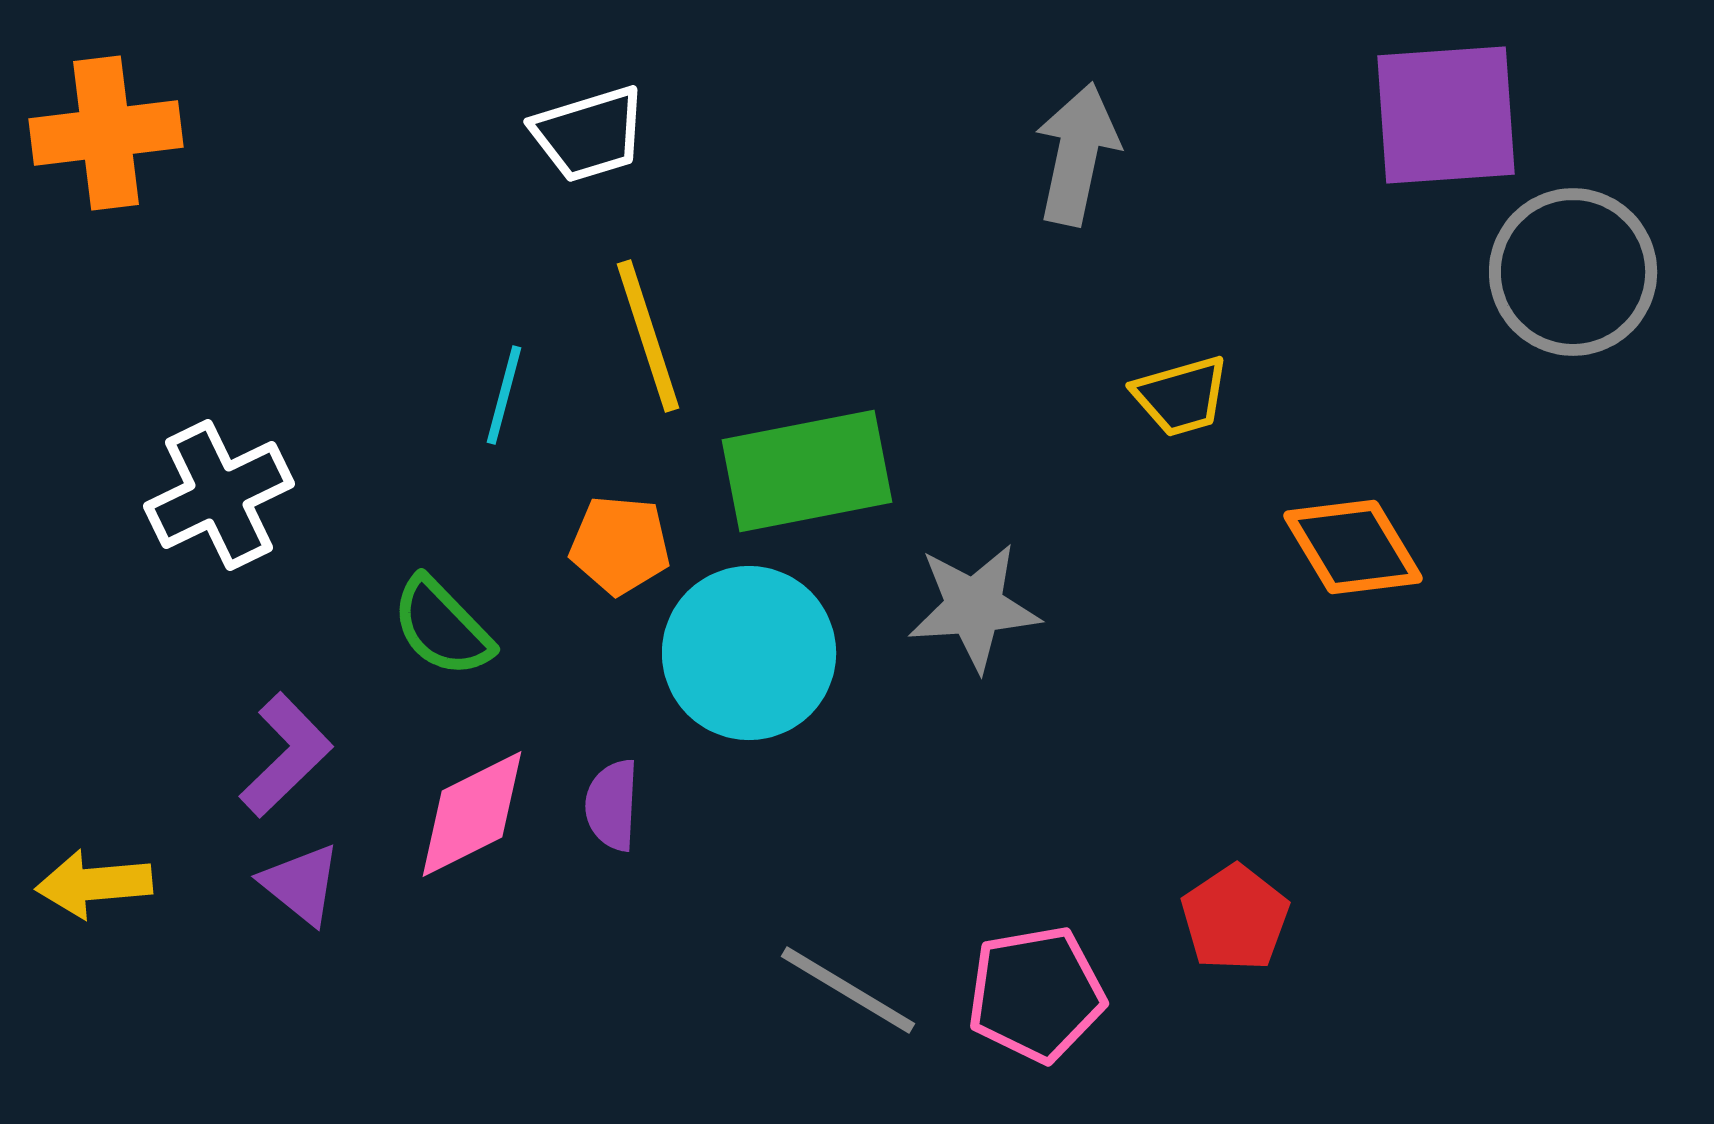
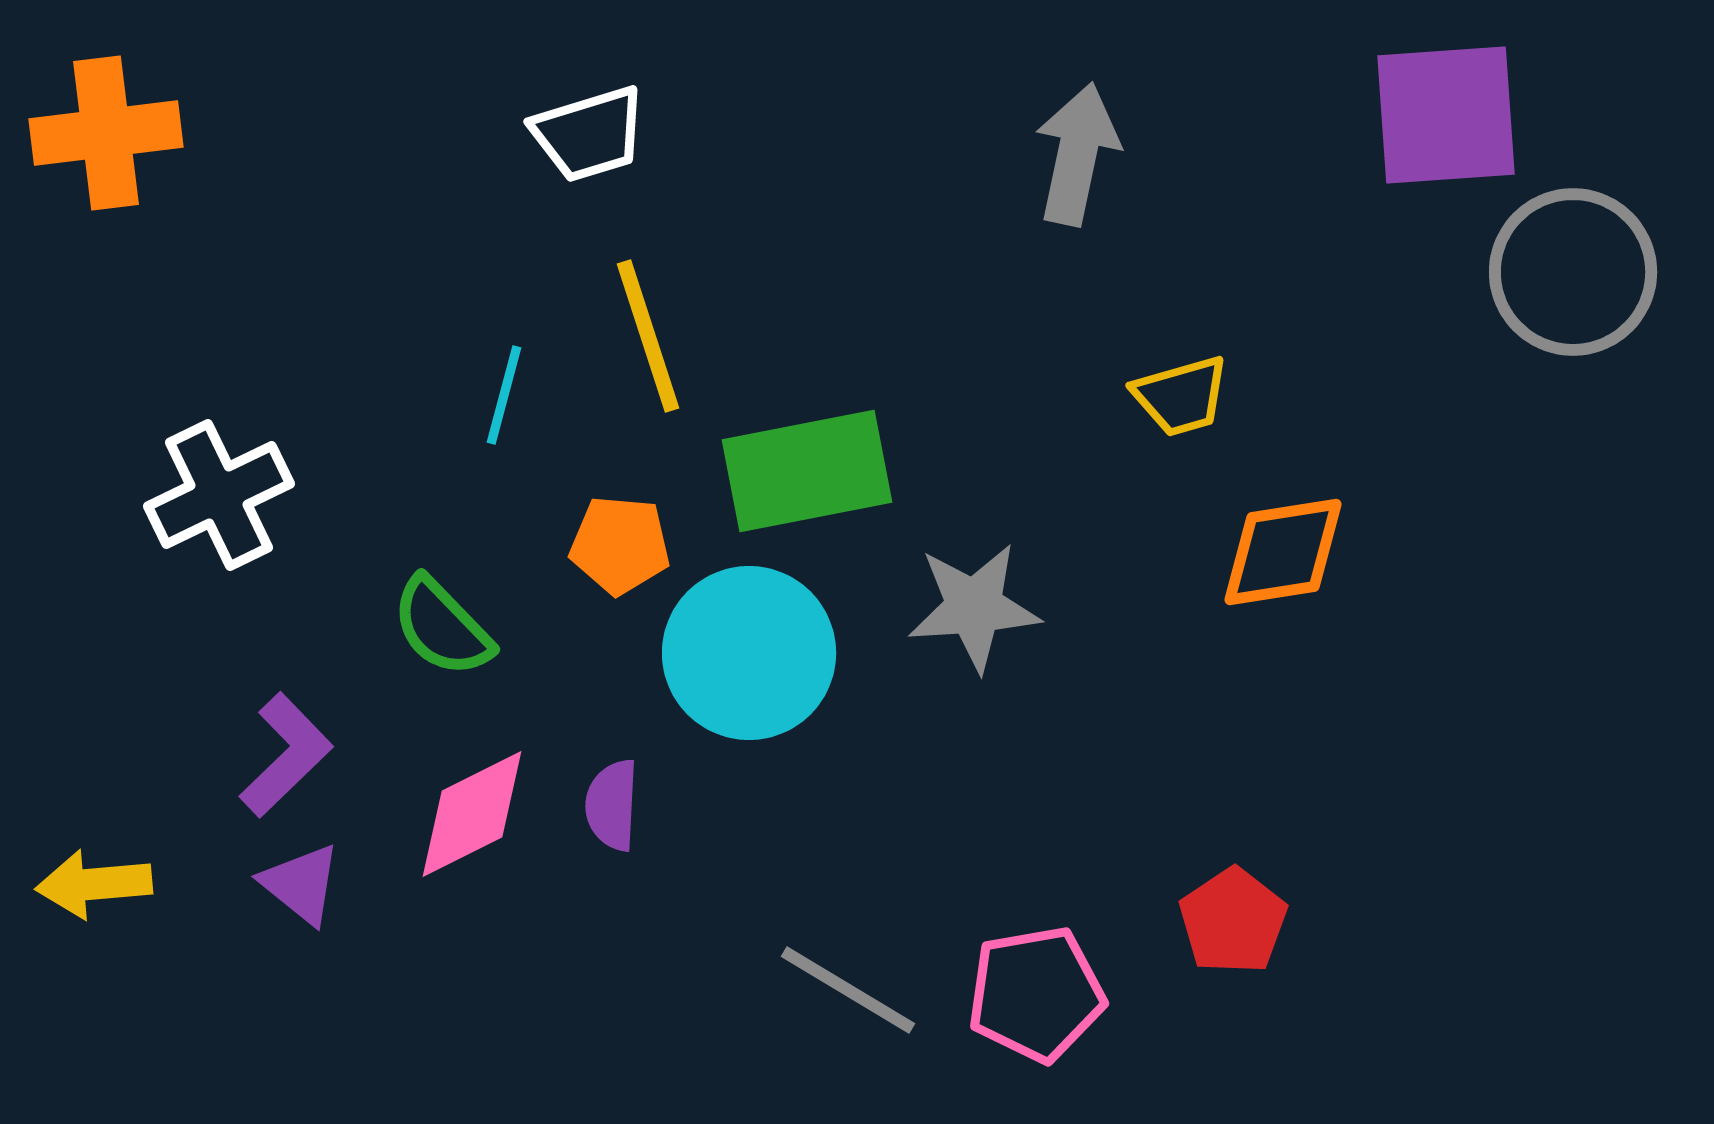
orange diamond: moved 70 px left, 5 px down; rotated 68 degrees counterclockwise
red pentagon: moved 2 px left, 3 px down
